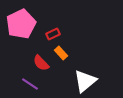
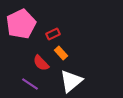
white triangle: moved 14 px left
